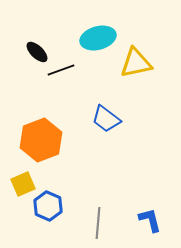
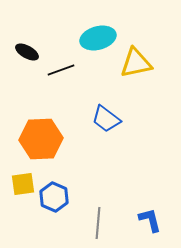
black ellipse: moved 10 px left; rotated 15 degrees counterclockwise
orange hexagon: moved 1 px up; rotated 18 degrees clockwise
yellow square: rotated 15 degrees clockwise
blue hexagon: moved 6 px right, 9 px up
